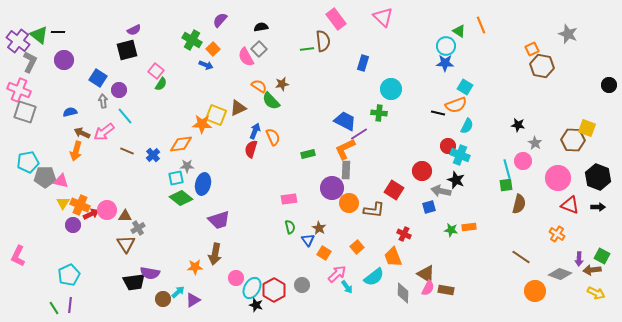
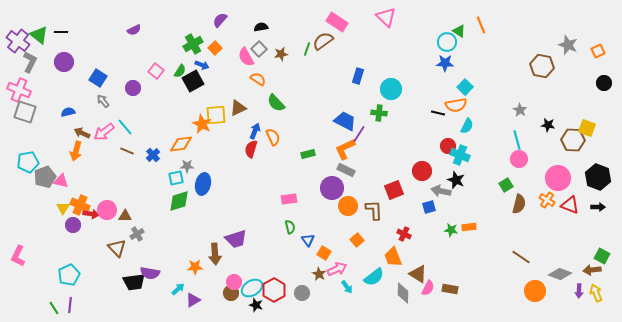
pink triangle at (383, 17): moved 3 px right
pink rectangle at (336, 19): moved 1 px right, 3 px down; rotated 20 degrees counterclockwise
black line at (58, 32): moved 3 px right
gray star at (568, 34): moved 11 px down
green cross at (192, 40): moved 1 px right, 4 px down; rotated 30 degrees clockwise
brown semicircle at (323, 41): rotated 120 degrees counterclockwise
cyan circle at (446, 46): moved 1 px right, 4 px up
orange square at (213, 49): moved 2 px right, 1 px up
green line at (307, 49): rotated 64 degrees counterclockwise
orange square at (532, 49): moved 66 px right, 2 px down
black square at (127, 50): moved 66 px right, 31 px down; rotated 15 degrees counterclockwise
purple circle at (64, 60): moved 2 px down
blue rectangle at (363, 63): moved 5 px left, 13 px down
blue arrow at (206, 65): moved 4 px left
green semicircle at (161, 84): moved 19 px right, 13 px up
brown star at (282, 84): moved 1 px left, 30 px up
black circle at (609, 85): moved 5 px left, 2 px up
orange semicircle at (259, 86): moved 1 px left, 7 px up
cyan square at (465, 87): rotated 14 degrees clockwise
purple circle at (119, 90): moved 14 px right, 2 px up
gray arrow at (103, 101): rotated 32 degrees counterclockwise
green semicircle at (271, 101): moved 5 px right, 2 px down
orange semicircle at (456, 105): rotated 10 degrees clockwise
blue semicircle at (70, 112): moved 2 px left
yellow square at (216, 115): rotated 25 degrees counterclockwise
cyan line at (125, 116): moved 11 px down
orange star at (202, 124): rotated 24 degrees clockwise
black star at (518, 125): moved 30 px right
purple line at (359, 134): rotated 24 degrees counterclockwise
gray star at (535, 143): moved 15 px left, 33 px up
pink circle at (523, 161): moved 4 px left, 2 px up
cyan line at (507, 169): moved 10 px right, 29 px up
gray rectangle at (346, 170): rotated 66 degrees counterclockwise
gray pentagon at (45, 177): rotated 20 degrees counterclockwise
green square at (506, 185): rotated 24 degrees counterclockwise
red square at (394, 190): rotated 36 degrees clockwise
green diamond at (181, 198): moved 2 px left, 3 px down; rotated 55 degrees counterclockwise
yellow triangle at (63, 203): moved 5 px down
orange circle at (349, 203): moved 1 px left, 3 px down
brown L-shape at (374, 210): rotated 100 degrees counterclockwise
red arrow at (91, 214): rotated 35 degrees clockwise
purple trapezoid at (219, 220): moved 17 px right, 19 px down
gray cross at (138, 228): moved 1 px left, 6 px down
brown star at (319, 228): moved 46 px down
orange cross at (557, 234): moved 10 px left, 34 px up
brown triangle at (126, 244): moved 9 px left, 4 px down; rotated 12 degrees counterclockwise
orange square at (357, 247): moved 7 px up
brown arrow at (215, 254): rotated 15 degrees counterclockwise
purple arrow at (579, 259): moved 32 px down
pink arrow at (337, 274): moved 5 px up; rotated 18 degrees clockwise
brown triangle at (426, 274): moved 8 px left
pink circle at (236, 278): moved 2 px left, 4 px down
gray circle at (302, 285): moved 8 px down
cyan ellipse at (252, 288): rotated 30 degrees clockwise
brown rectangle at (446, 290): moved 4 px right, 1 px up
cyan arrow at (178, 292): moved 3 px up
yellow arrow at (596, 293): rotated 138 degrees counterclockwise
brown circle at (163, 299): moved 68 px right, 6 px up
